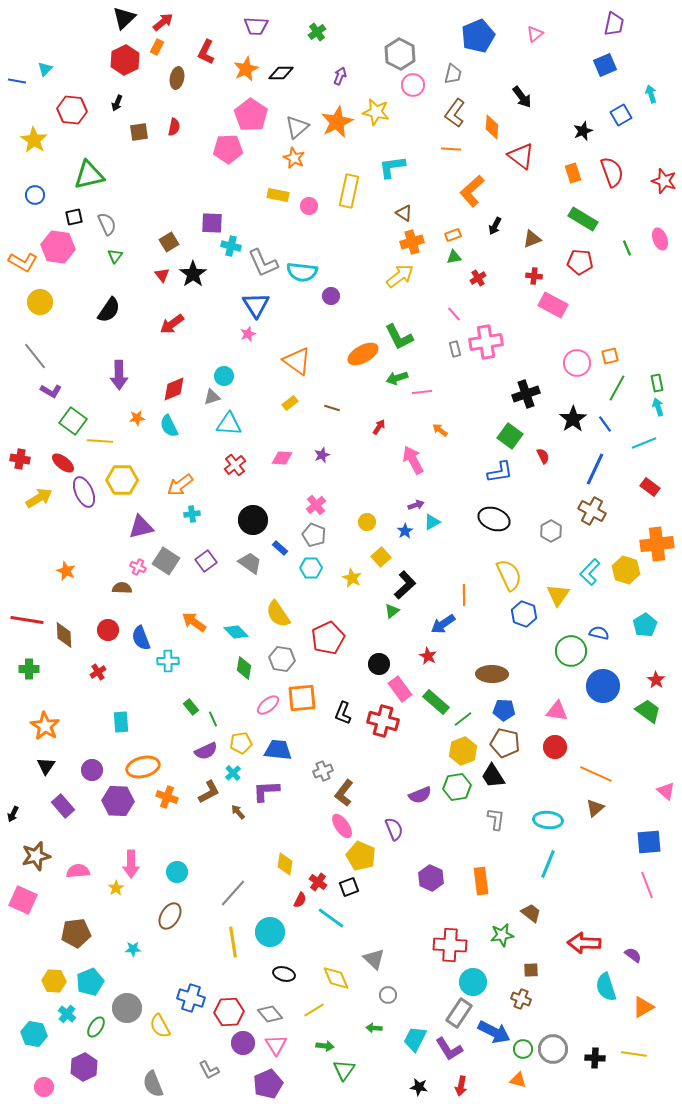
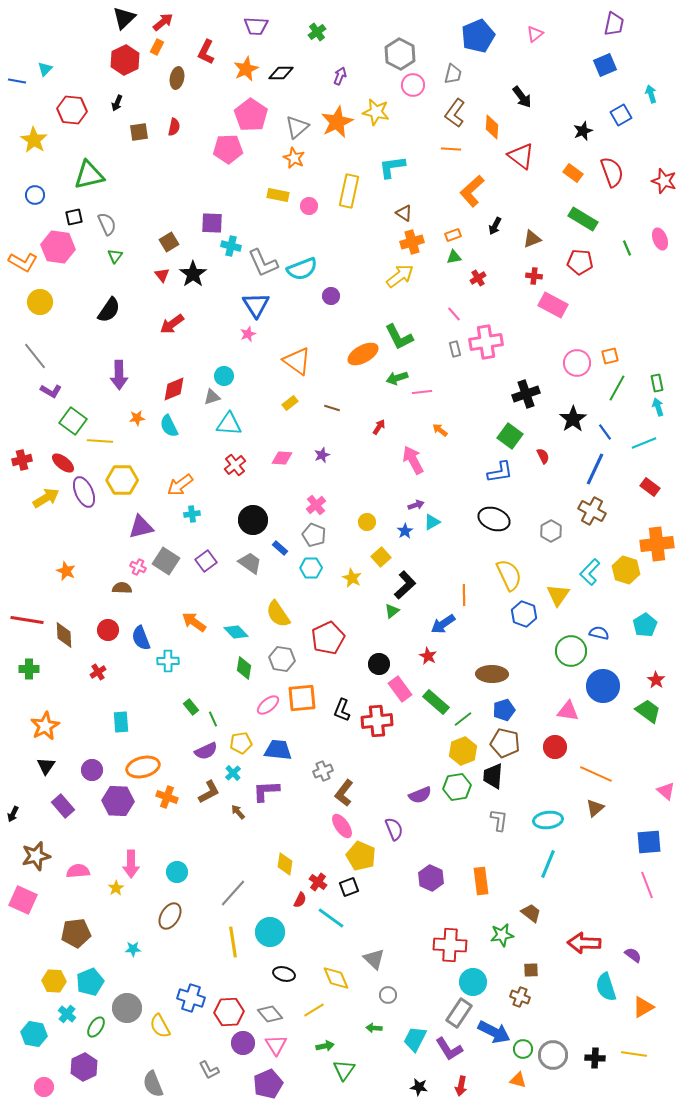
orange rectangle at (573, 173): rotated 36 degrees counterclockwise
cyan semicircle at (302, 272): moved 3 px up; rotated 28 degrees counterclockwise
blue line at (605, 424): moved 8 px down
red cross at (20, 459): moved 2 px right, 1 px down; rotated 24 degrees counterclockwise
yellow arrow at (39, 498): moved 7 px right
blue pentagon at (504, 710): rotated 20 degrees counterclockwise
pink triangle at (557, 711): moved 11 px right
black L-shape at (343, 713): moved 1 px left, 3 px up
red cross at (383, 721): moved 6 px left; rotated 20 degrees counterclockwise
orange star at (45, 726): rotated 12 degrees clockwise
black trapezoid at (493, 776): rotated 36 degrees clockwise
gray L-shape at (496, 819): moved 3 px right, 1 px down
cyan ellipse at (548, 820): rotated 12 degrees counterclockwise
brown cross at (521, 999): moved 1 px left, 2 px up
green arrow at (325, 1046): rotated 18 degrees counterclockwise
gray circle at (553, 1049): moved 6 px down
